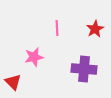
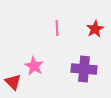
pink star: moved 9 px down; rotated 30 degrees counterclockwise
